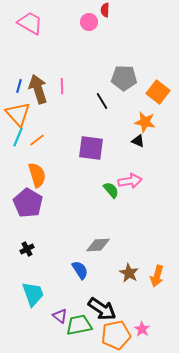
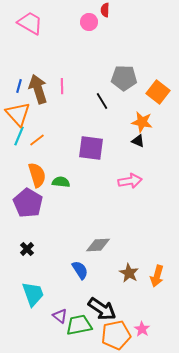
orange star: moved 3 px left
cyan line: moved 1 px right, 1 px up
green semicircle: moved 50 px left, 8 px up; rotated 42 degrees counterclockwise
black cross: rotated 16 degrees counterclockwise
